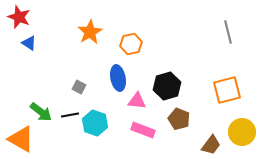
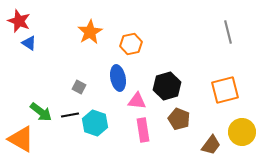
red star: moved 4 px down
orange square: moved 2 px left
pink rectangle: rotated 60 degrees clockwise
